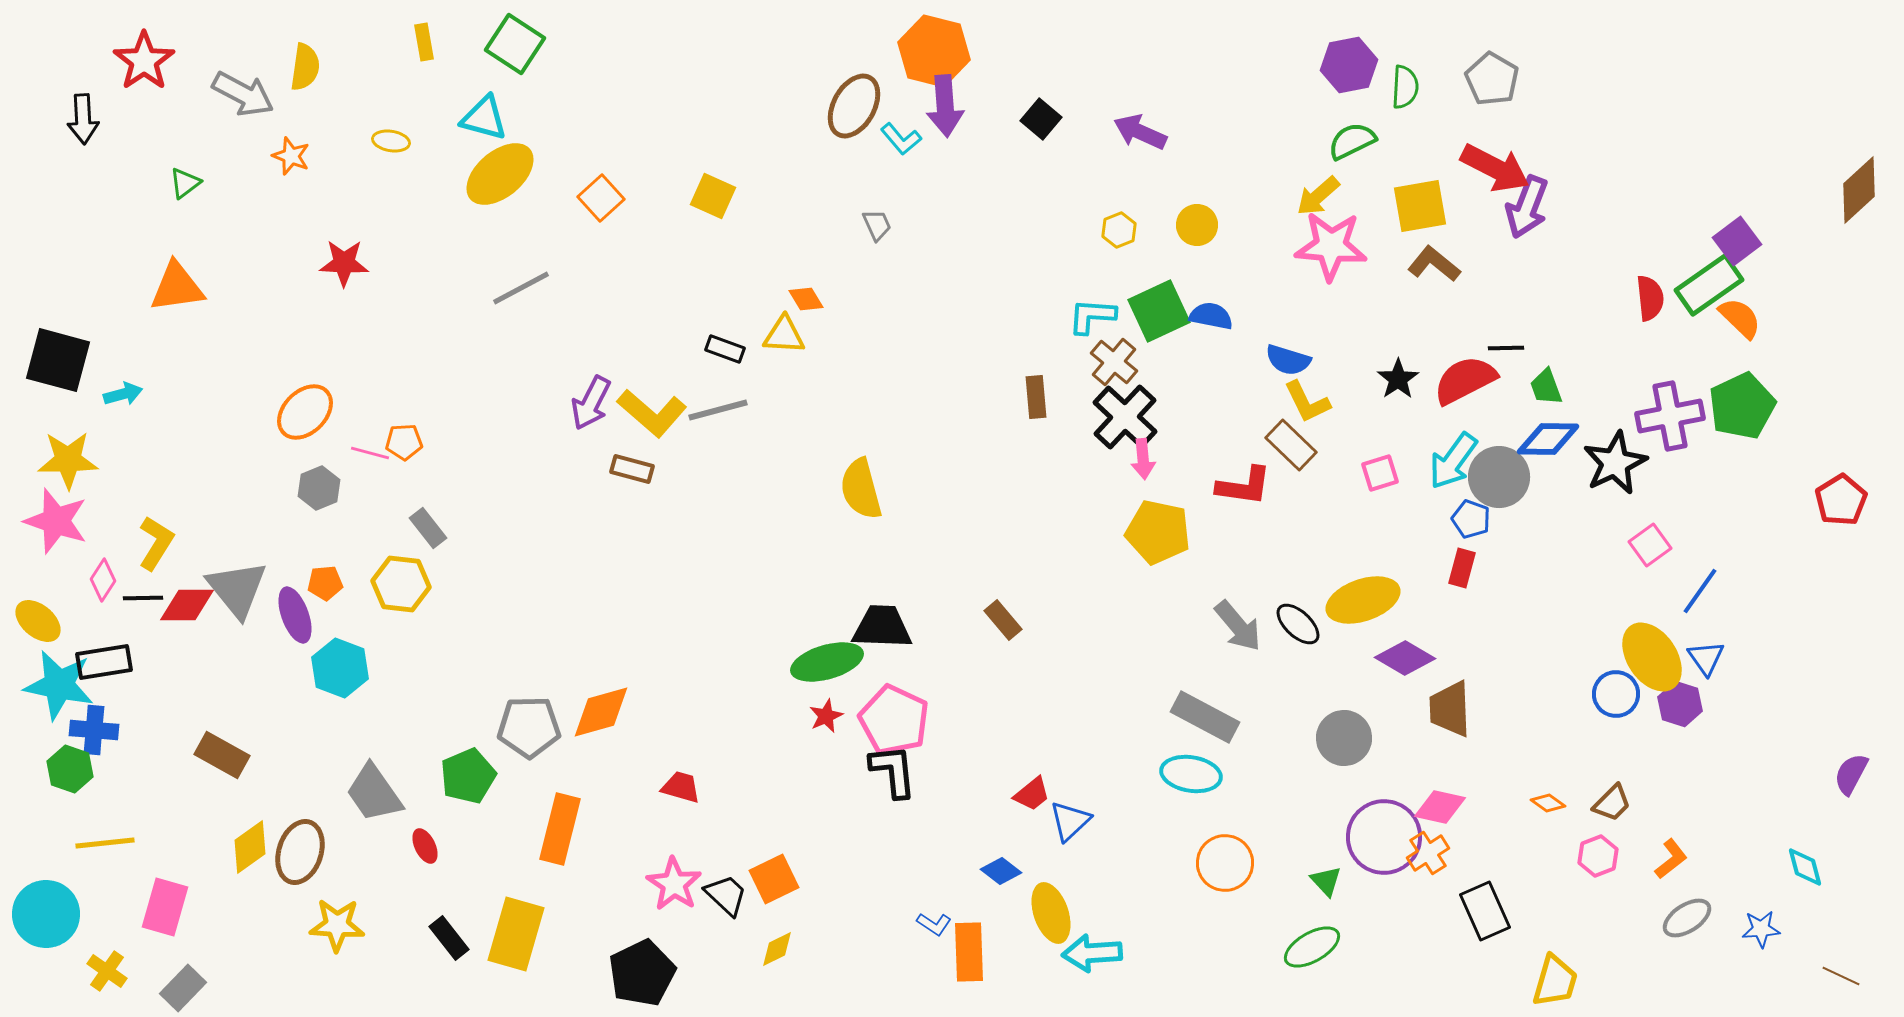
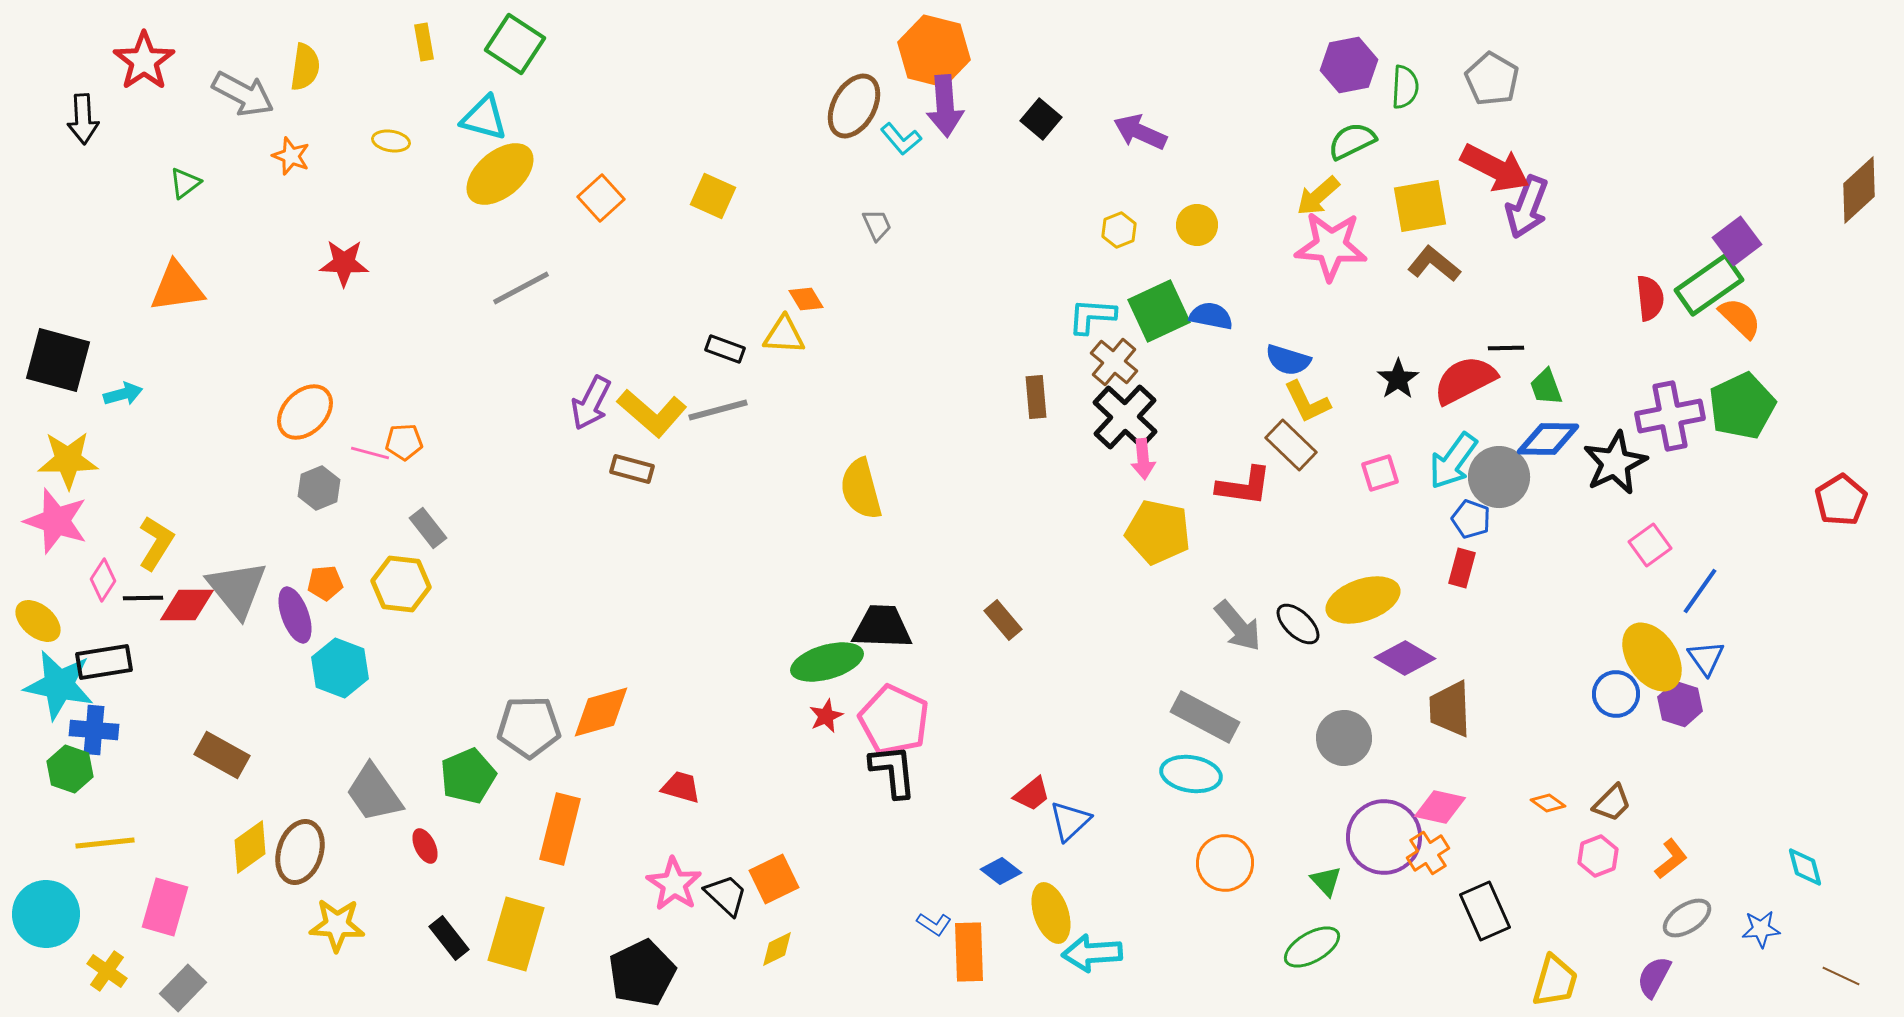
purple semicircle at (1851, 774): moved 197 px left, 203 px down
